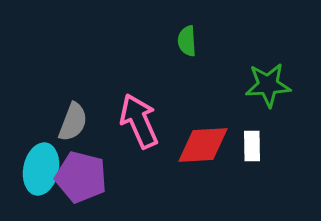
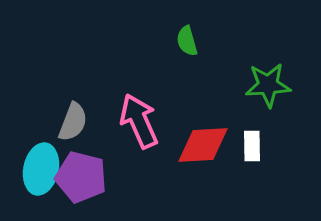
green semicircle: rotated 12 degrees counterclockwise
